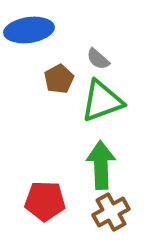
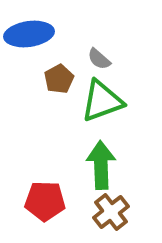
blue ellipse: moved 4 px down
gray semicircle: moved 1 px right
brown cross: rotated 9 degrees counterclockwise
